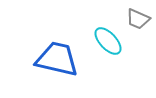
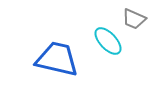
gray trapezoid: moved 4 px left
